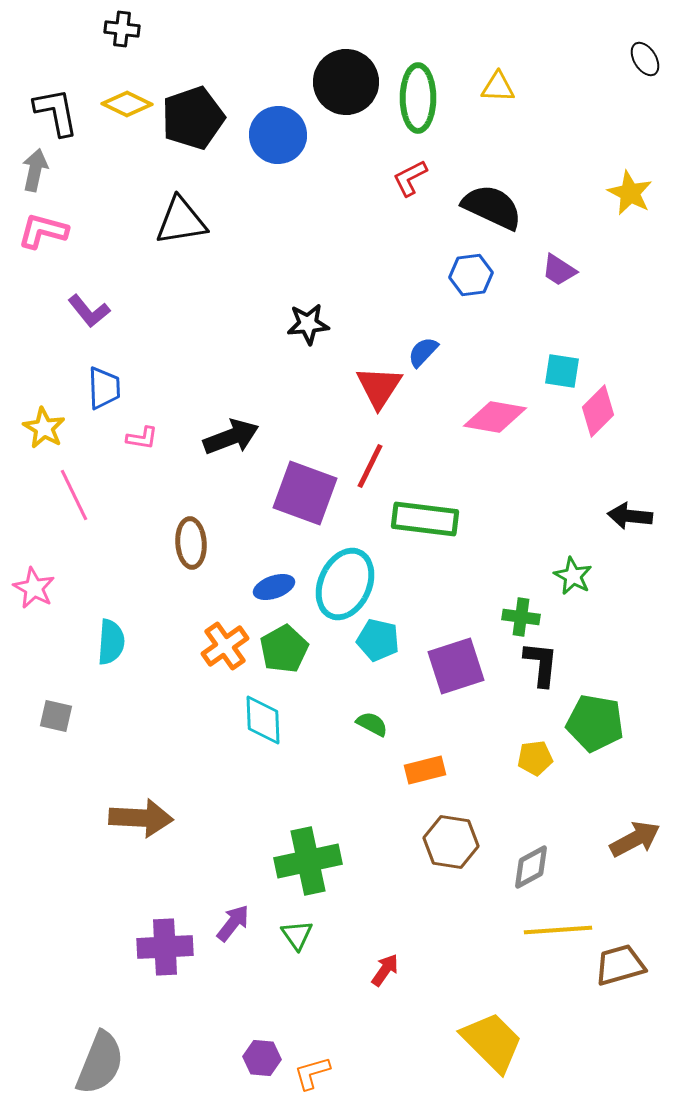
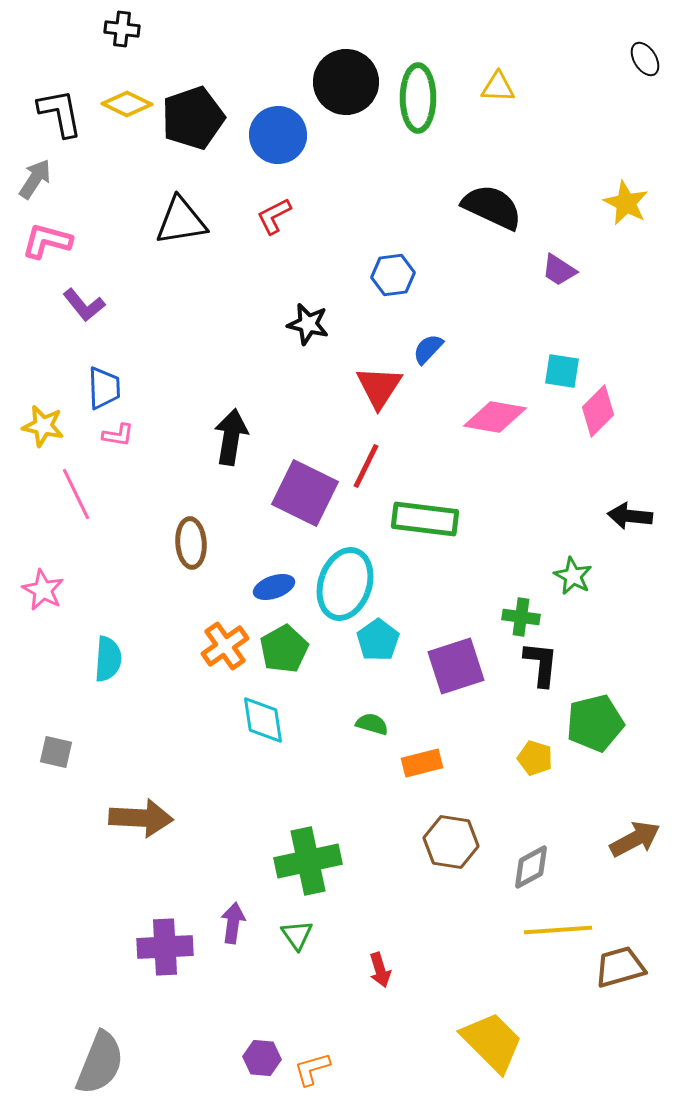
black L-shape at (56, 112): moved 4 px right, 1 px down
gray arrow at (35, 170): moved 9 px down; rotated 21 degrees clockwise
red L-shape at (410, 178): moved 136 px left, 38 px down
yellow star at (630, 193): moved 4 px left, 10 px down
pink L-shape at (43, 231): moved 4 px right, 10 px down
blue hexagon at (471, 275): moved 78 px left
purple L-shape at (89, 311): moved 5 px left, 6 px up
black star at (308, 324): rotated 18 degrees clockwise
blue semicircle at (423, 352): moved 5 px right, 3 px up
yellow star at (44, 428): moved 1 px left, 2 px up; rotated 18 degrees counterclockwise
black arrow at (231, 437): rotated 60 degrees counterclockwise
pink L-shape at (142, 438): moved 24 px left, 3 px up
red line at (370, 466): moved 4 px left
purple square at (305, 493): rotated 6 degrees clockwise
pink line at (74, 495): moved 2 px right, 1 px up
cyan ellipse at (345, 584): rotated 6 degrees counterclockwise
pink star at (34, 588): moved 9 px right, 2 px down
cyan pentagon at (378, 640): rotated 24 degrees clockwise
cyan semicircle at (111, 642): moved 3 px left, 17 px down
gray square at (56, 716): moved 36 px down
cyan diamond at (263, 720): rotated 6 degrees counterclockwise
green pentagon at (595, 723): rotated 24 degrees counterclockwise
green semicircle at (372, 724): rotated 12 degrees counterclockwise
yellow pentagon at (535, 758): rotated 24 degrees clockwise
orange rectangle at (425, 770): moved 3 px left, 7 px up
purple arrow at (233, 923): rotated 30 degrees counterclockwise
brown trapezoid at (620, 965): moved 2 px down
red arrow at (385, 970): moved 5 px left; rotated 128 degrees clockwise
orange L-shape at (312, 1073): moved 4 px up
